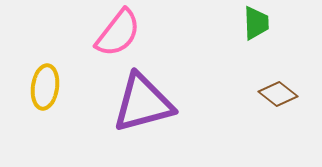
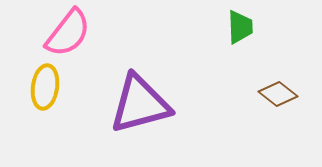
green trapezoid: moved 16 px left, 4 px down
pink semicircle: moved 50 px left
purple triangle: moved 3 px left, 1 px down
